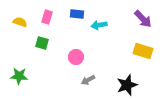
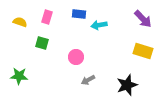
blue rectangle: moved 2 px right
